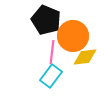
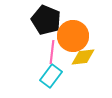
yellow diamond: moved 2 px left
